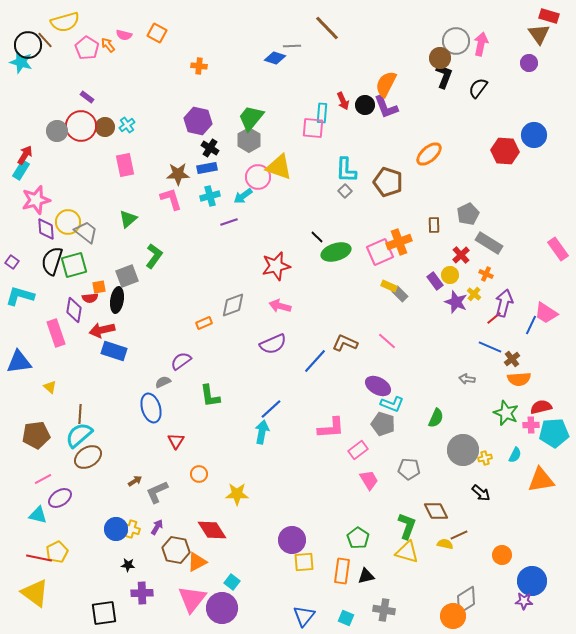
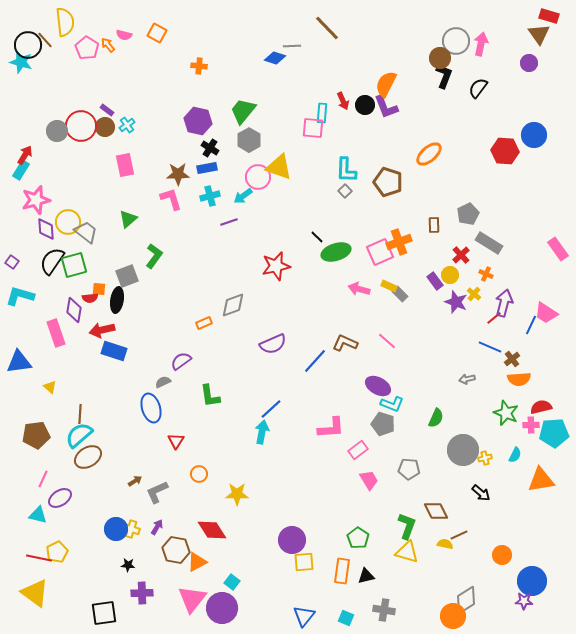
yellow semicircle at (65, 22): rotated 80 degrees counterclockwise
purple rectangle at (87, 97): moved 20 px right, 13 px down
green trapezoid at (251, 118): moved 8 px left, 7 px up
black semicircle at (52, 261): rotated 16 degrees clockwise
orange square at (99, 287): moved 2 px down; rotated 16 degrees clockwise
pink arrow at (280, 306): moved 79 px right, 17 px up
gray arrow at (467, 379): rotated 21 degrees counterclockwise
pink line at (43, 479): rotated 36 degrees counterclockwise
